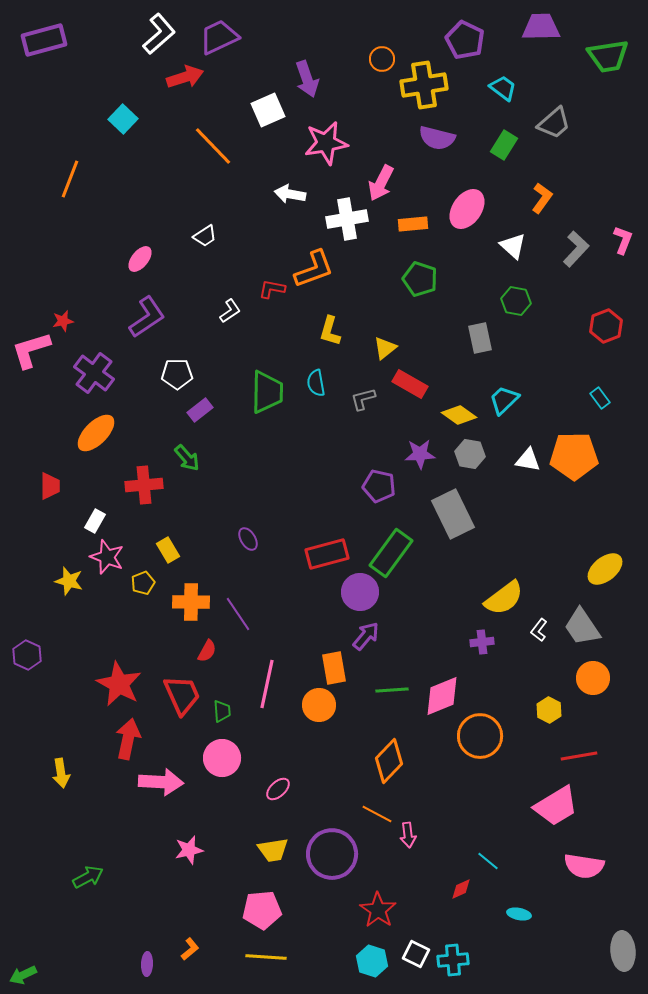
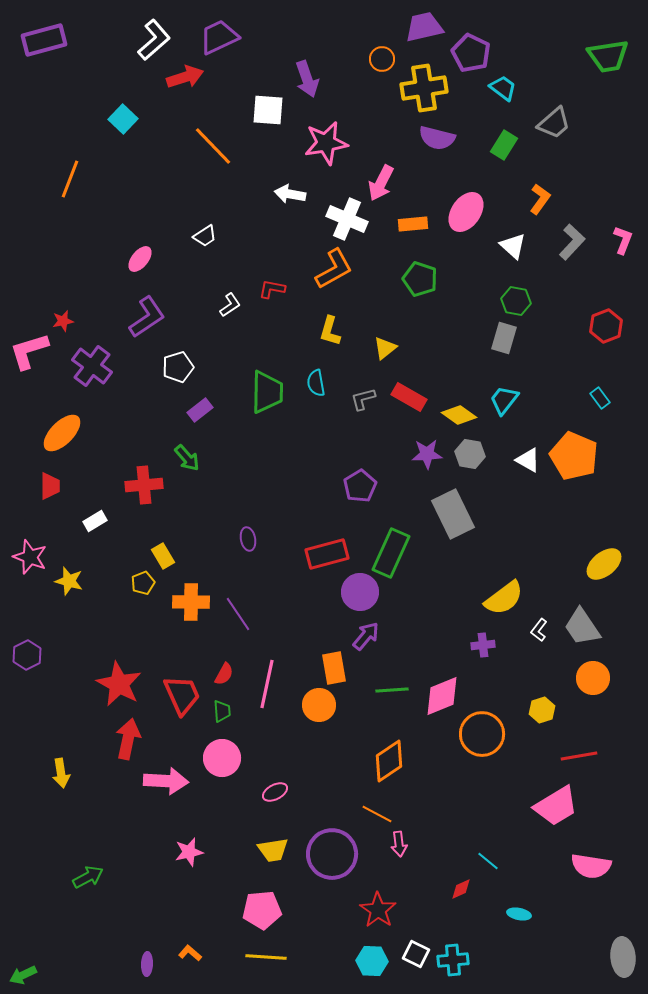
purple trapezoid at (541, 27): moved 117 px left; rotated 12 degrees counterclockwise
white L-shape at (159, 34): moved 5 px left, 6 px down
purple pentagon at (465, 40): moved 6 px right, 13 px down
yellow cross at (424, 85): moved 3 px down
white square at (268, 110): rotated 28 degrees clockwise
orange L-shape at (542, 198): moved 2 px left, 1 px down
pink ellipse at (467, 209): moved 1 px left, 3 px down
white cross at (347, 219): rotated 33 degrees clockwise
gray L-shape at (576, 249): moved 4 px left, 7 px up
orange L-shape at (314, 269): moved 20 px right; rotated 9 degrees counterclockwise
white L-shape at (230, 311): moved 6 px up
gray rectangle at (480, 338): moved 24 px right; rotated 28 degrees clockwise
pink L-shape at (31, 350): moved 2 px left, 1 px down
purple cross at (94, 373): moved 2 px left, 7 px up
white pentagon at (177, 374): moved 1 px right, 7 px up; rotated 16 degrees counterclockwise
red rectangle at (410, 384): moved 1 px left, 13 px down
cyan trapezoid at (504, 400): rotated 8 degrees counterclockwise
orange ellipse at (96, 433): moved 34 px left
purple star at (420, 454): moved 7 px right
orange pentagon at (574, 456): rotated 24 degrees clockwise
white triangle at (528, 460): rotated 20 degrees clockwise
purple pentagon at (379, 486): moved 19 px left; rotated 28 degrees clockwise
white rectangle at (95, 521): rotated 30 degrees clockwise
purple ellipse at (248, 539): rotated 20 degrees clockwise
yellow rectangle at (168, 550): moved 5 px left, 6 px down
green rectangle at (391, 553): rotated 12 degrees counterclockwise
pink star at (107, 557): moved 77 px left
yellow ellipse at (605, 569): moved 1 px left, 5 px up
purple cross at (482, 642): moved 1 px right, 3 px down
red semicircle at (207, 651): moved 17 px right, 23 px down
purple hexagon at (27, 655): rotated 8 degrees clockwise
yellow hexagon at (549, 710): moved 7 px left; rotated 15 degrees clockwise
orange circle at (480, 736): moved 2 px right, 2 px up
orange diamond at (389, 761): rotated 12 degrees clockwise
pink arrow at (161, 782): moved 5 px right, 1 px up
pink ellipse at (278, 789): moved 3 px left, 3 px down; rotated 15 degrees clockwise
pink arrow at (408, 835): moved 9 px left, 9 px down
pink star at (189, 850): moved 2 px down
pink semicircle at (584, 866): moved 7 px right
orange L-shape at (190, 949): moved 4 px down; rotated 100 degrees counterclockwise
gray ellipse at (623, 951): moved 6 px down
cyan hexagon at (372, 961): rotated 16 degrees counterclockwise
